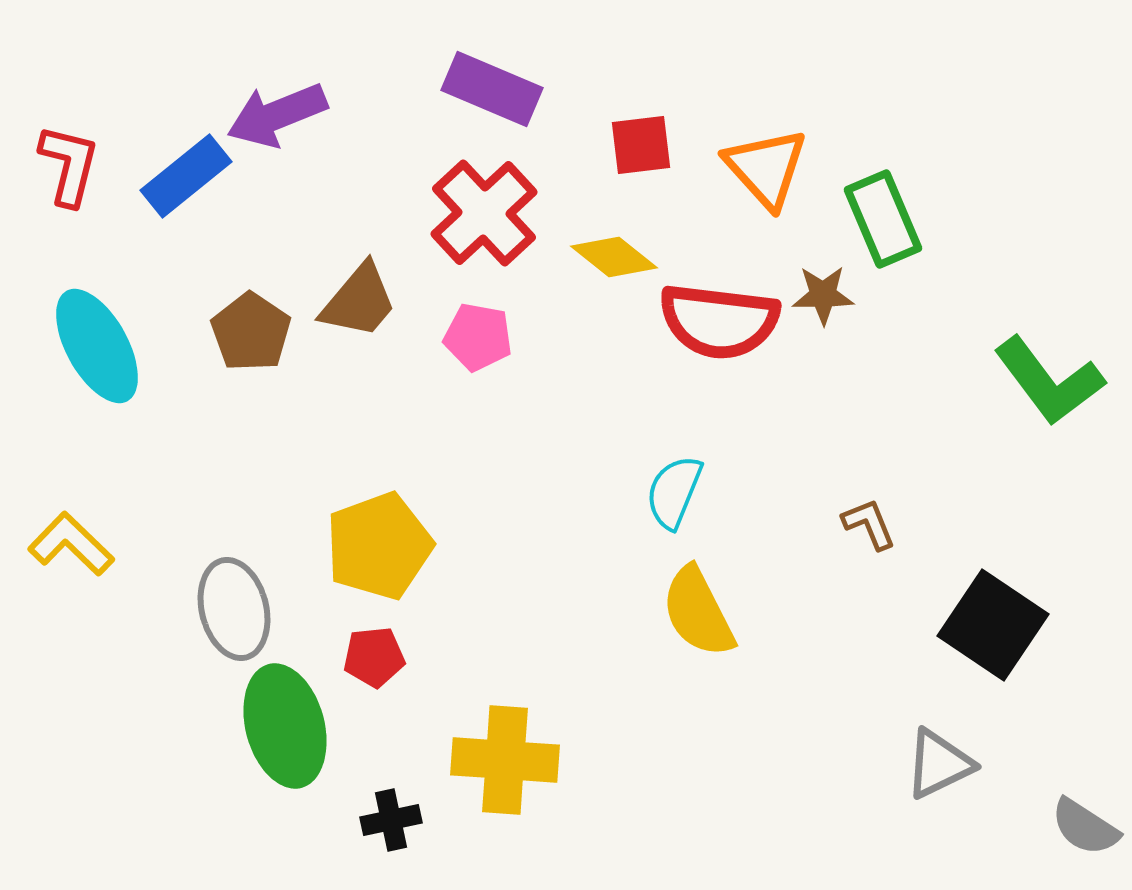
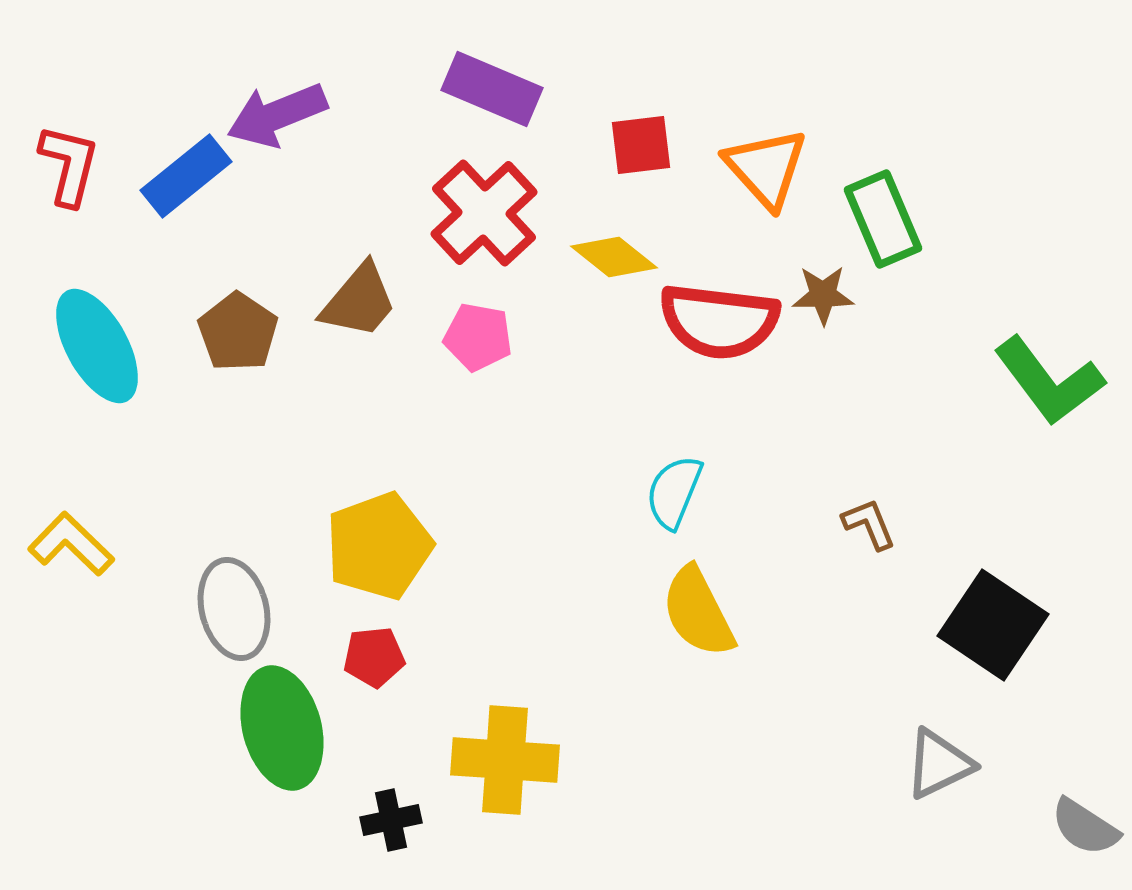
brown pentagon: moved 13 px left
green ellipse: moved 3 px left, 2 px down
